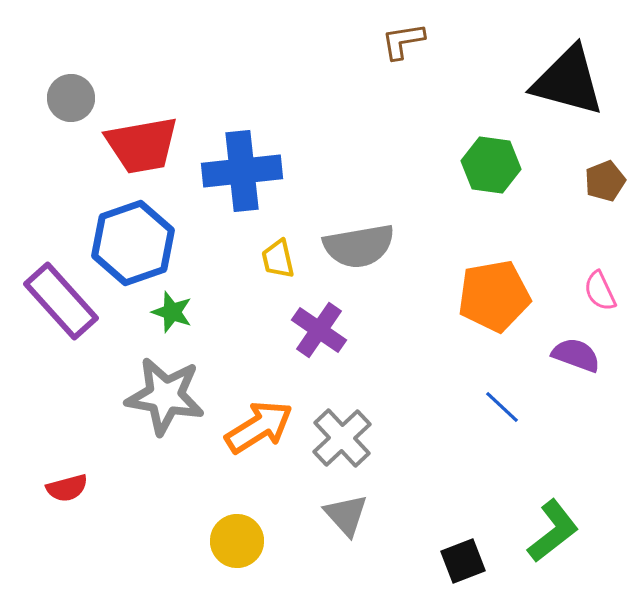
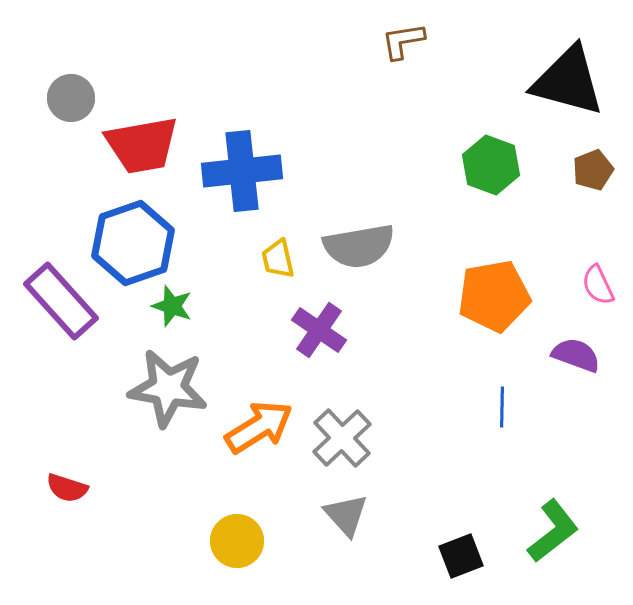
green hexagon: rotated 12 degrees clockwise
brown pentagon: moved 12 px left, 11 px up
pink semicircle: moved 2 px left, 6 px up
green star: moved 6 px up
gray star: moved 3 px right, 8 px up
blue line: rotated 48 degrees clockwise
red semicircle: rotated 33 degrees clockwise
black square: moved 2 px left, 5 px up
